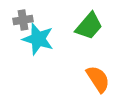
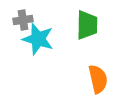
green trapezoid: moved 2 px left, 1 px up; rotated 40 degrees counterclockwise
orange semicircle: rotated 20 degrees clockwise
